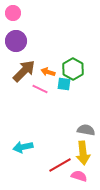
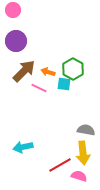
pink circle: moved 3 px up
pink line: moved 1 px left, 1 px up
